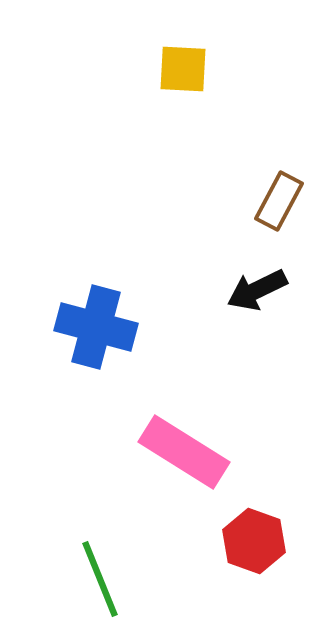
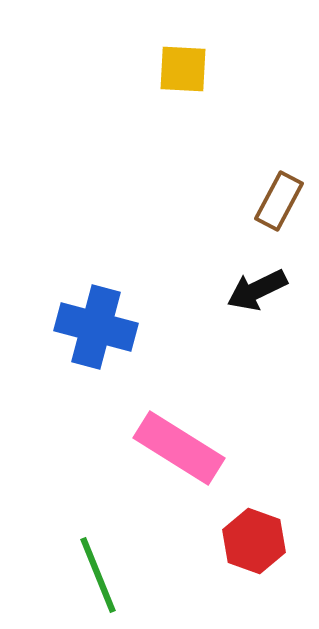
pink rectangle: moved 5 px left, 4 px up
green line: moved 2 px left, 4 px up
